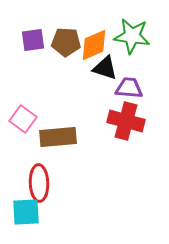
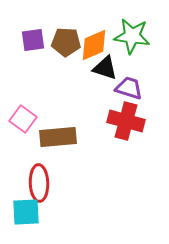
purple trapezoid: rotated 12 degrees clockwise
